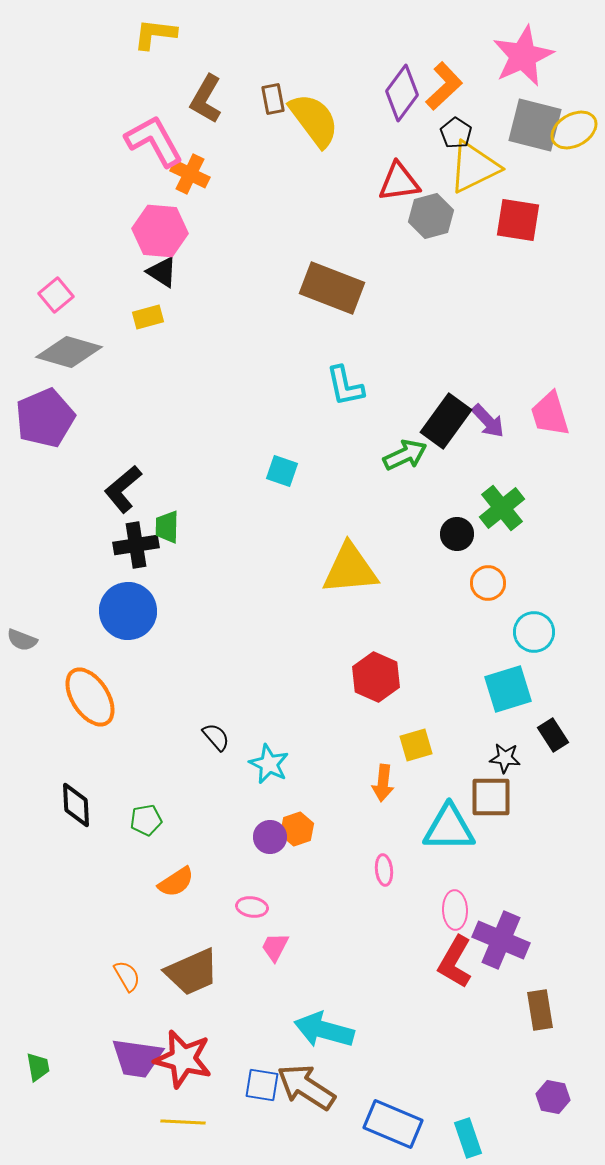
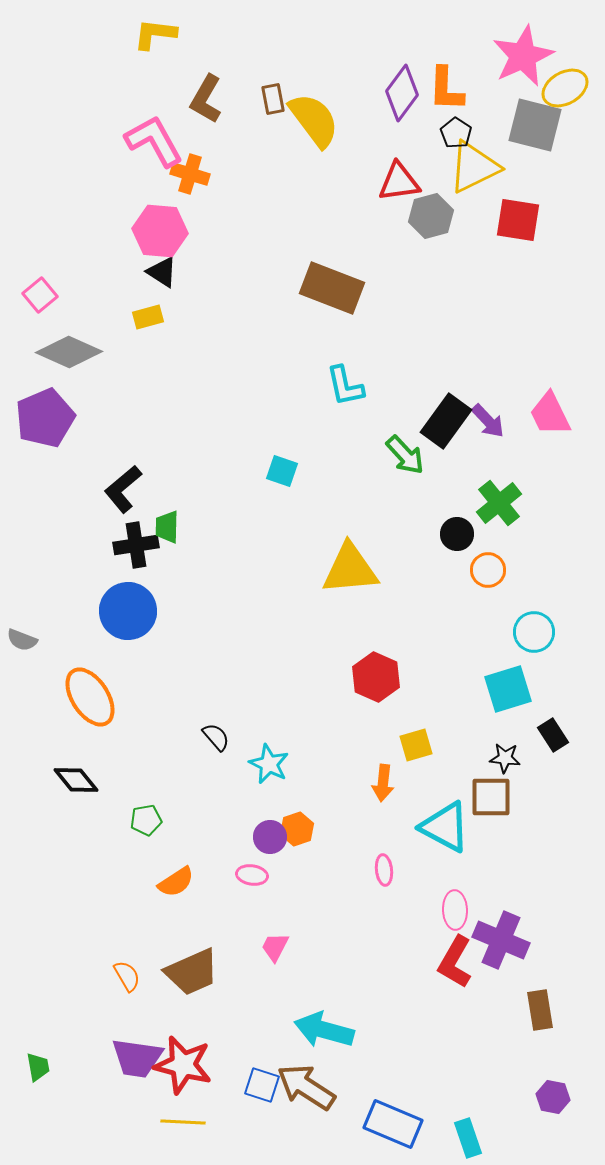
orange L-shape at (444, 86): moved 2 px right, 3 px down; rotated 135 degrees clockwise
yellow ellipse at (574, 130): moved 9 px left, 42 px up
orange cross at (190, 174): rotated 9 degrees counterclockwise
pink square at (56, 295): moved 16 px left
gray diamond at (69, 352): rotated 8 degrees clockwise
pink trapezoid at (550, 414): rotated 9 degrees counterclockwise
green arrow at (405, 455): rotated 72 degrees clockwise
green cross at (502, 508): moved 3 px left, 5 px up
orange circle at (488, 583): moved 13 px up
black diamond at (76, 805): moved 25 px up; rotated 36 degrees counterclockwise
cyan triangle at (449, 828): moved 4 px left, 1 px up; rotated 28 degrees clockwise
pink ellipse at (252, 907): moved 32 px up
red star at (183, 1059): moved 6 px down
blue square at (262, 1085): rotated 9 degrees clockwise
